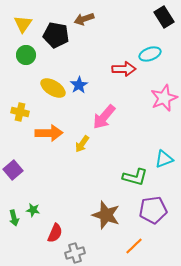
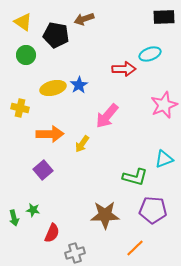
black rectangle: rotated 60 degrees counterclockwise
yellow triangle: moved 2 px up; rotated 30 degrees counterclockwise
yellow ellipse: rotated 45 degrees counterclockwise
pink star: moved 7 px down
yellow cross: moved 4 px up
pink arrow: moved 3 px right, 1 px up
orange arrow: moved 1 px right, 1 px down
purple square: moved 30 px right
purple pentagon: rotated 12 degrees clockwise
brown star: moved 1 px left; rotated 20 degrees counterclockwise
red semicircle: moved 3 px left
orange line: moved 1 px right, 2 px down
